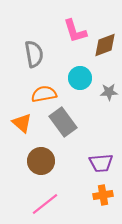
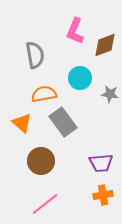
pink L-shape: rotated 40 degrees clockwise
gray semicircle: moved 1 px right, 1 px down
gray star: moved 1 px right, 2 px down; rotated 12 degrees clockwise
